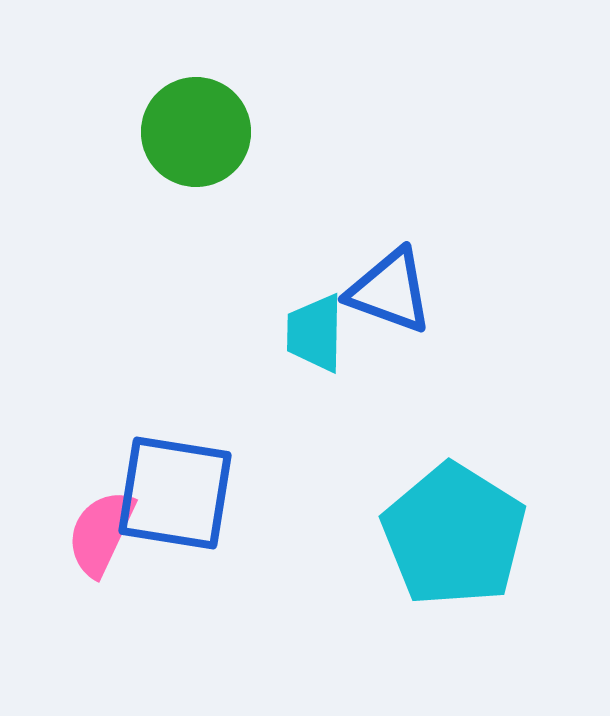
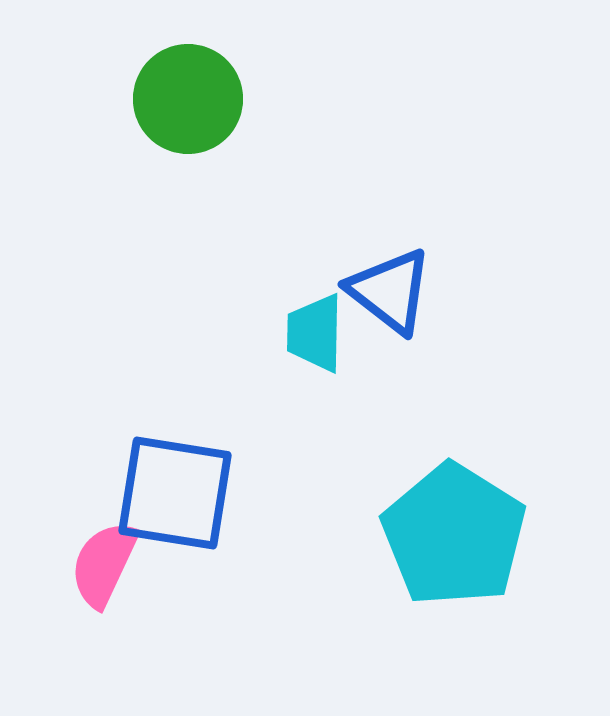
green circle: moved 8 px left, 33 px up
blue triangle: rotated 18 degrees clockwise
pink semicircle: moved 3 px right, 31 px down
